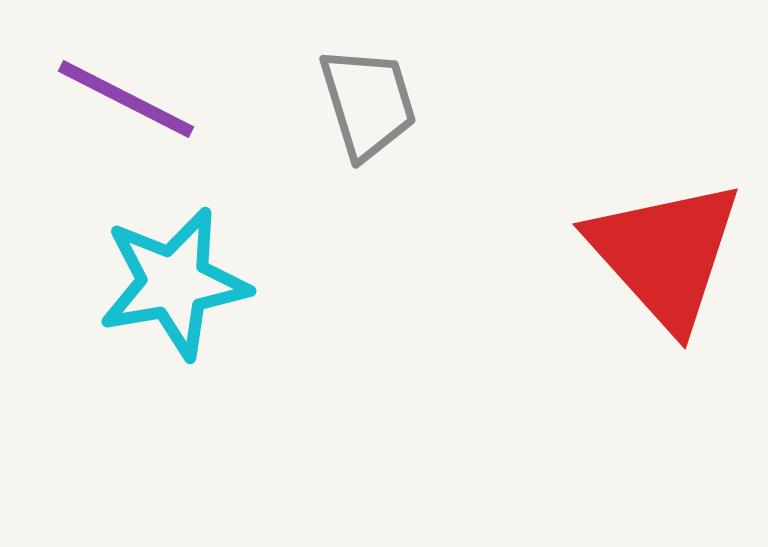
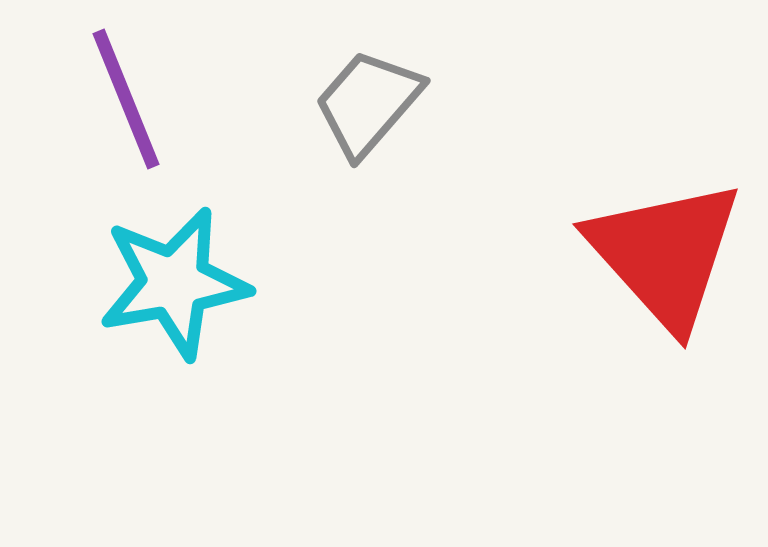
purple line: rotated 41 degrees clockwise
gray trapezoid: rotated 122 degrees counterclockwise
